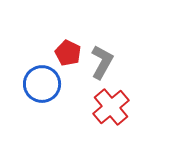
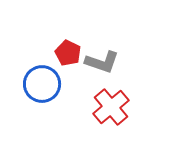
gray L-shape: rotated 80 degrees clockwise
